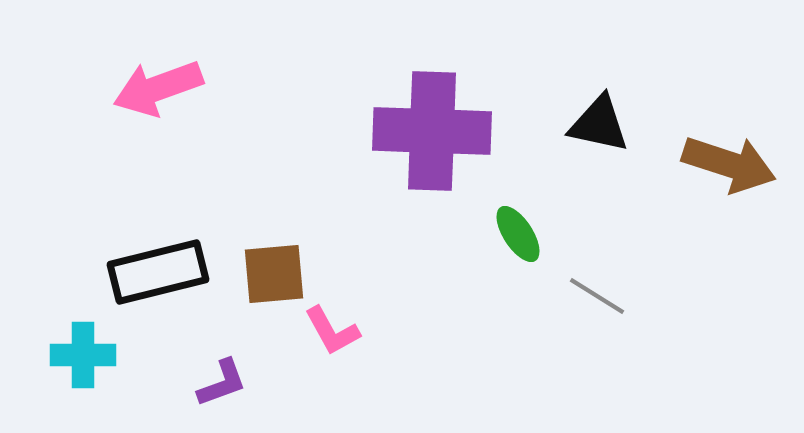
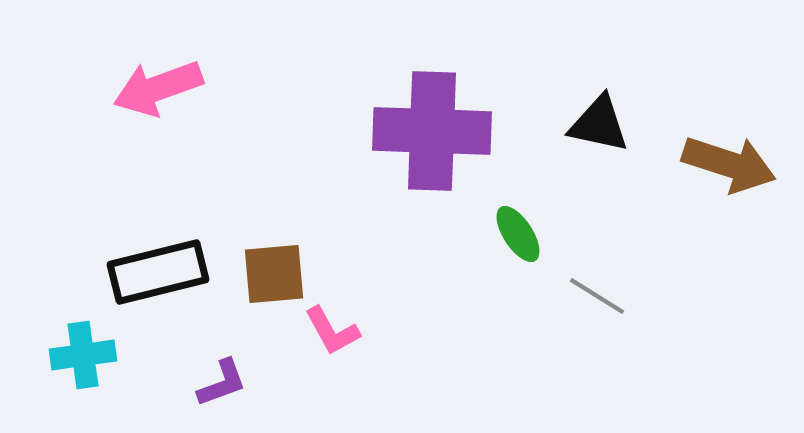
cyan cross: rotated 8 degrees counterclockwise
